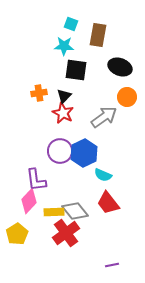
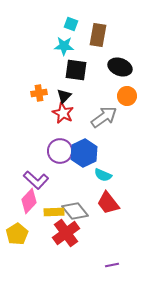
orange circle: moved 1 px up
purple L-shape: rotated 40 degrees counterclockwise
